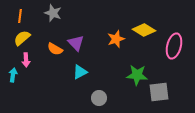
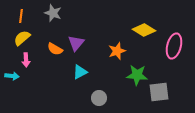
orange line: moved 1 px right
orange star: moved 1 px right, 12 px down
purple triangle: rotated 24 degrees clockwise
cyan arrow: moved 1 px left, 1 px down; rotated 88 degrees clockwise
